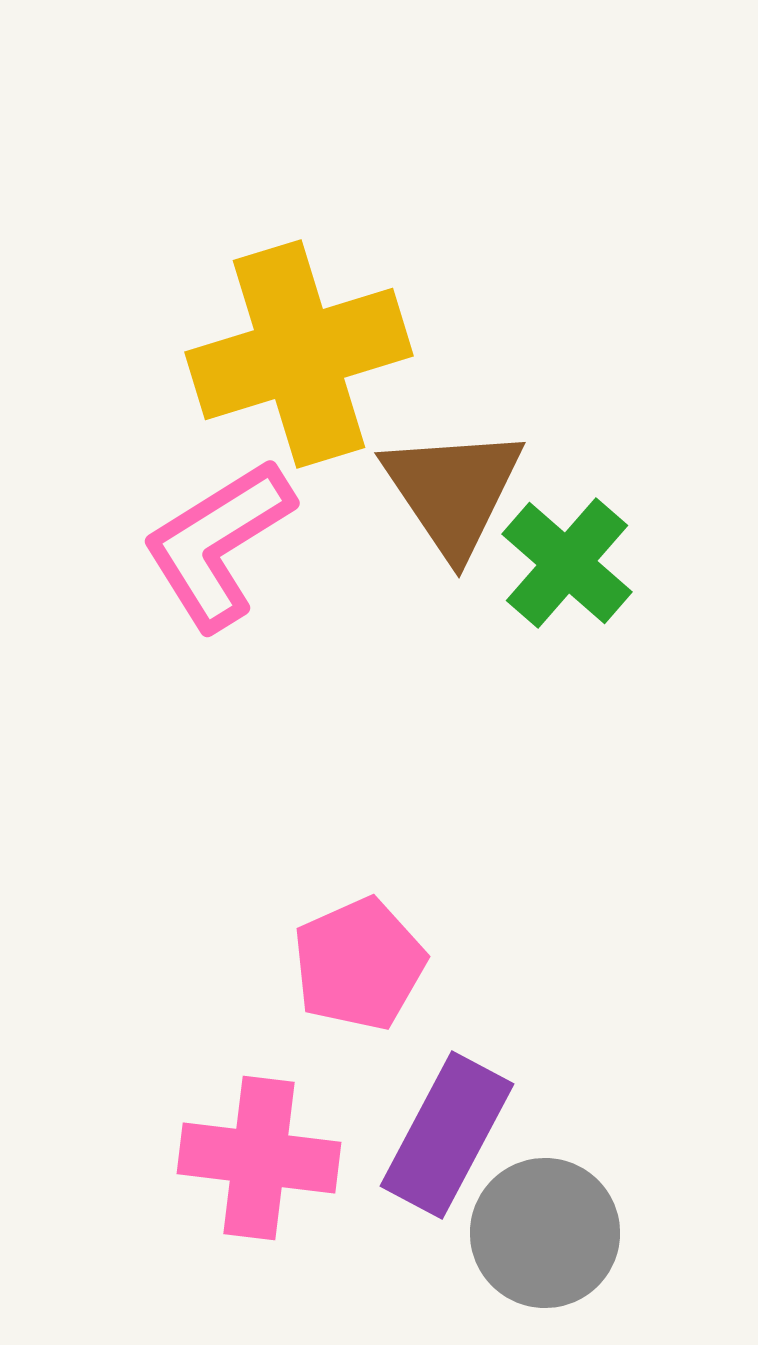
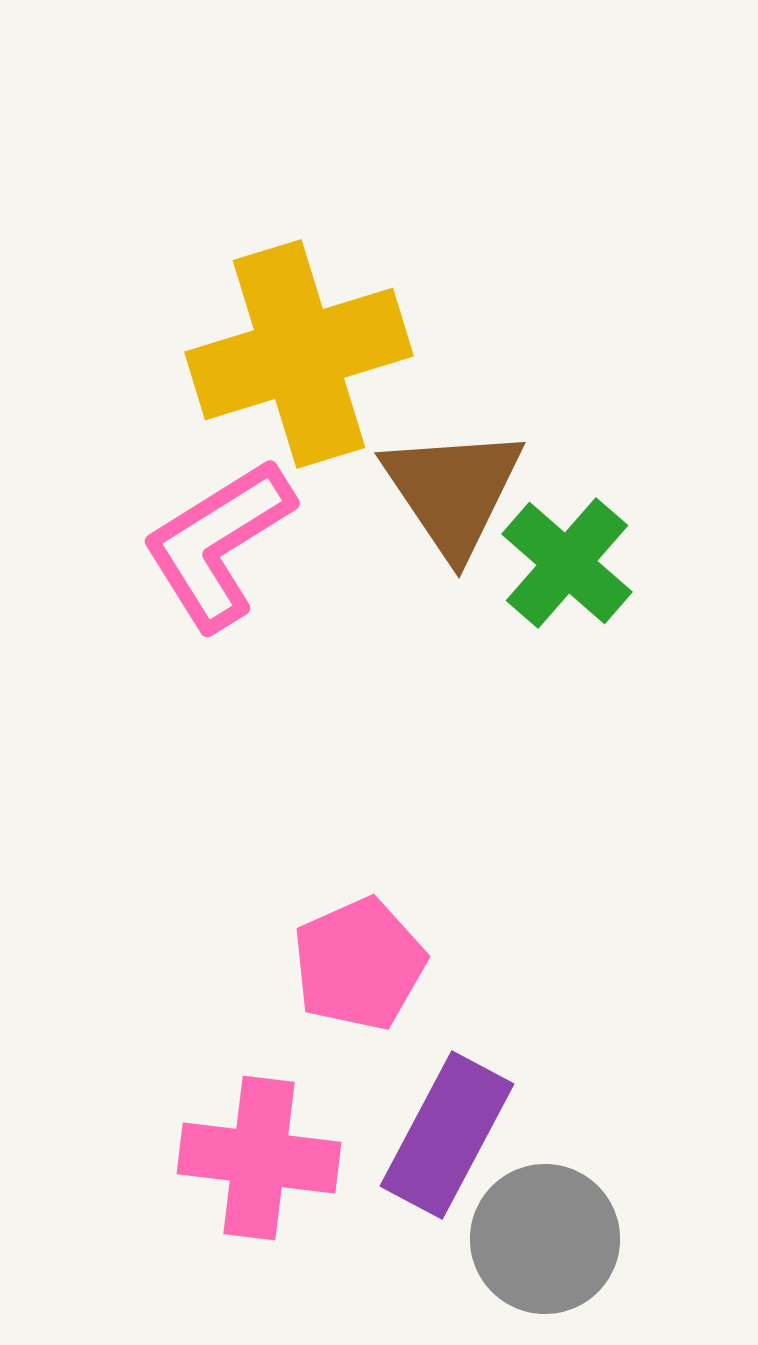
gray circle: moved 6 px down
